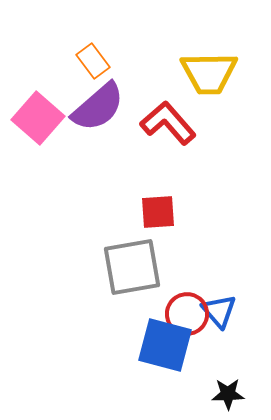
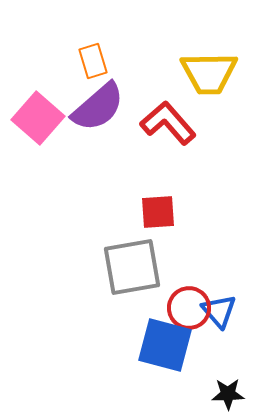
orange rectangle: rotated 20 degrees clockwise
red circle: moved 2 px right, 6 px up
